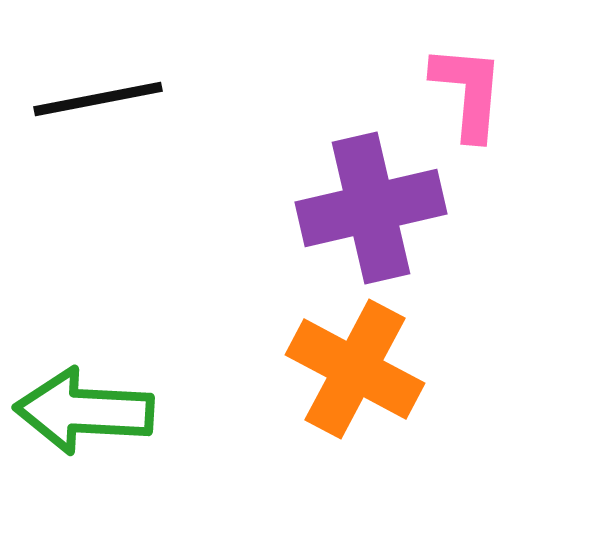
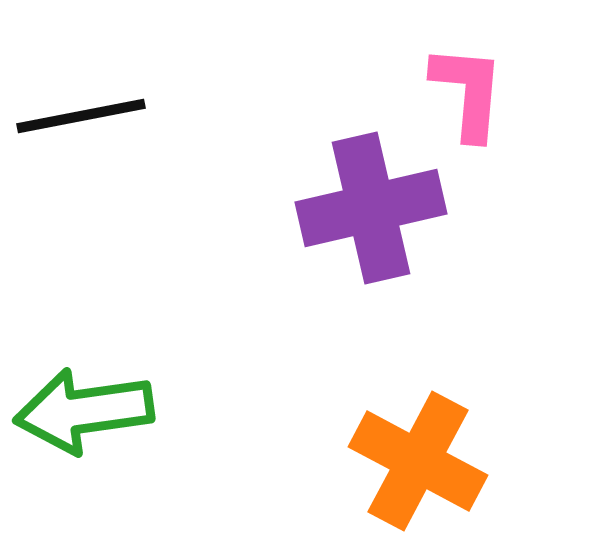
black line: moved 17 px left, 17 px down
orange cross: moved 63 px right, 92 px down
green arrow: rotated 11 degrees counterclockwise
